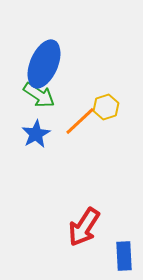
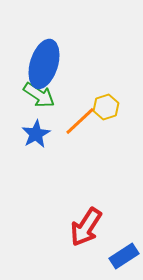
blue ellipse: rotated 6 degrees counterclockwise
red arrow: moved 2 px right
blue rectangle: rotated 60 degrees clockwise
